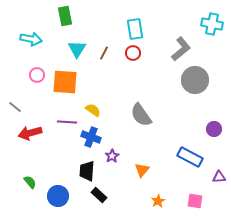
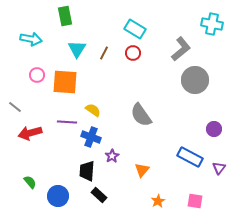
cyan rectangle: rotated 50 degrees counterclockwise
purple triangle: moved 9 px up; rotated 48 degrees counterclockwise
